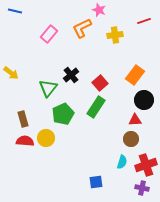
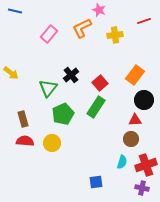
yellow circle: moved 6 px right, 5 px down
